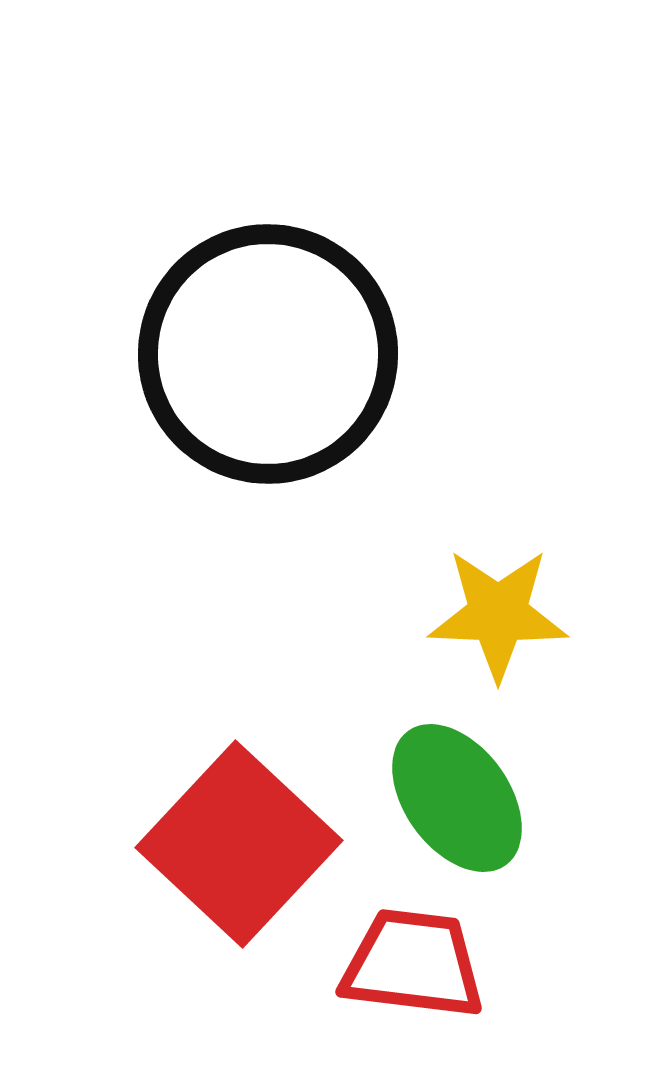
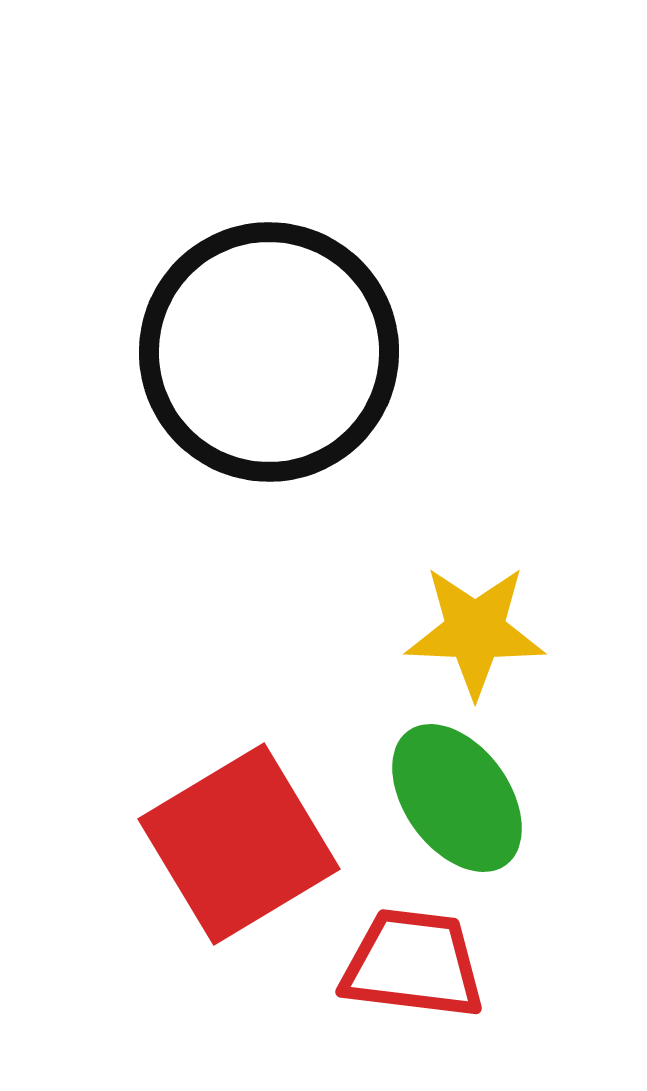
black circle: moved 1 px right, 2 px up
yellow star: moved 23 px left, 17 px down
red square: rotated 16 degrees clockwise
